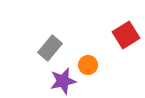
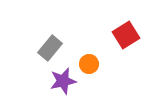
orange circle: moved 1 px right, 1 px up
